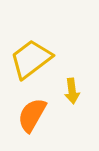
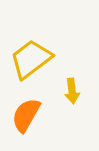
orange semicircle: moved 6 px left
